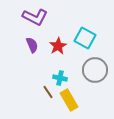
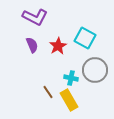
cyan cross: moved 11 px right
